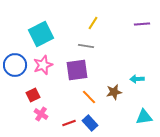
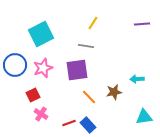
pink star: moved 3 px down
blue rectangle: moved 2 px left, 2 px down
